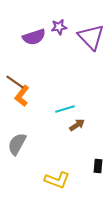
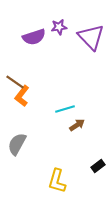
black rectangle: rotated 48 degrees clockwise
yellow L-shape: moved 1 px down; rotated 85 degrees clockwise
